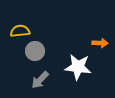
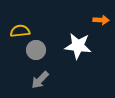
orange arrow: moved 1 px right, 23 px up
gray circle: moved 1 px right, 1 px up
white star: moved 21 px up
